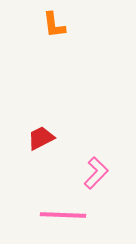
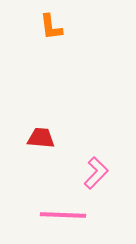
orange L-shape: moved 3 px left, 2 px down
red trapezoid: rotated 32 degrees clockwise
